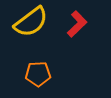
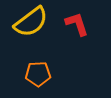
red L-shape: rotated 64 degrees counterclockwise
